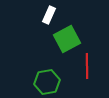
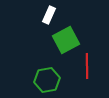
green square: moved 1 px left, 1 px down
green hexagon: moved 2 px up
